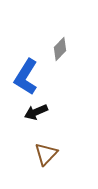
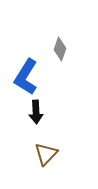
gray diamond: rotated 25 degrees counterclockwise
black arrow: rotated 70 degrees counterclockwise
